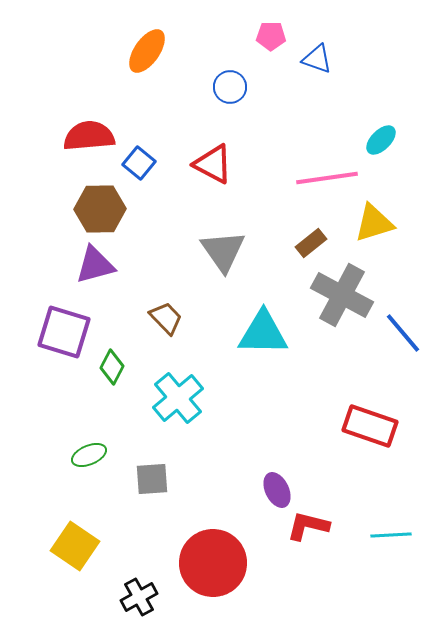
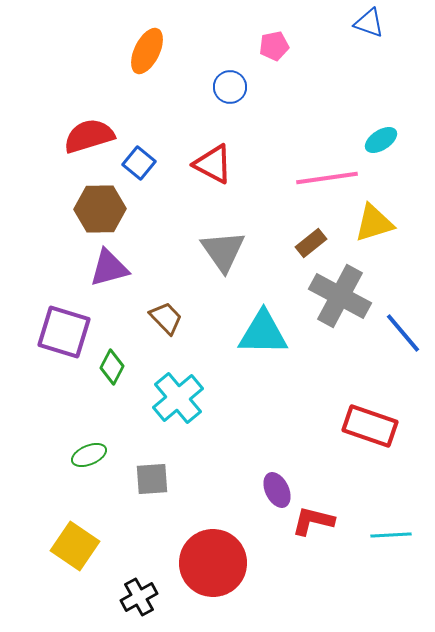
pink pentagon: moved 3 px right, 10 px down; rotated 12 degrees counterclockwise
orange ellipse: rotated 9 degrees counterclockwise
blue triangle: moved 52 px right, 36 px up
red semicircle: rotated 12 degrees counterclockwise
cyan ellipse: rotated 12 degrees clockwise
purple triangle: moved 14 px right, 3 px down
gray cross: moved 2 px left, 1 px down
red L-shape: moved 5 px right, 5 px up
